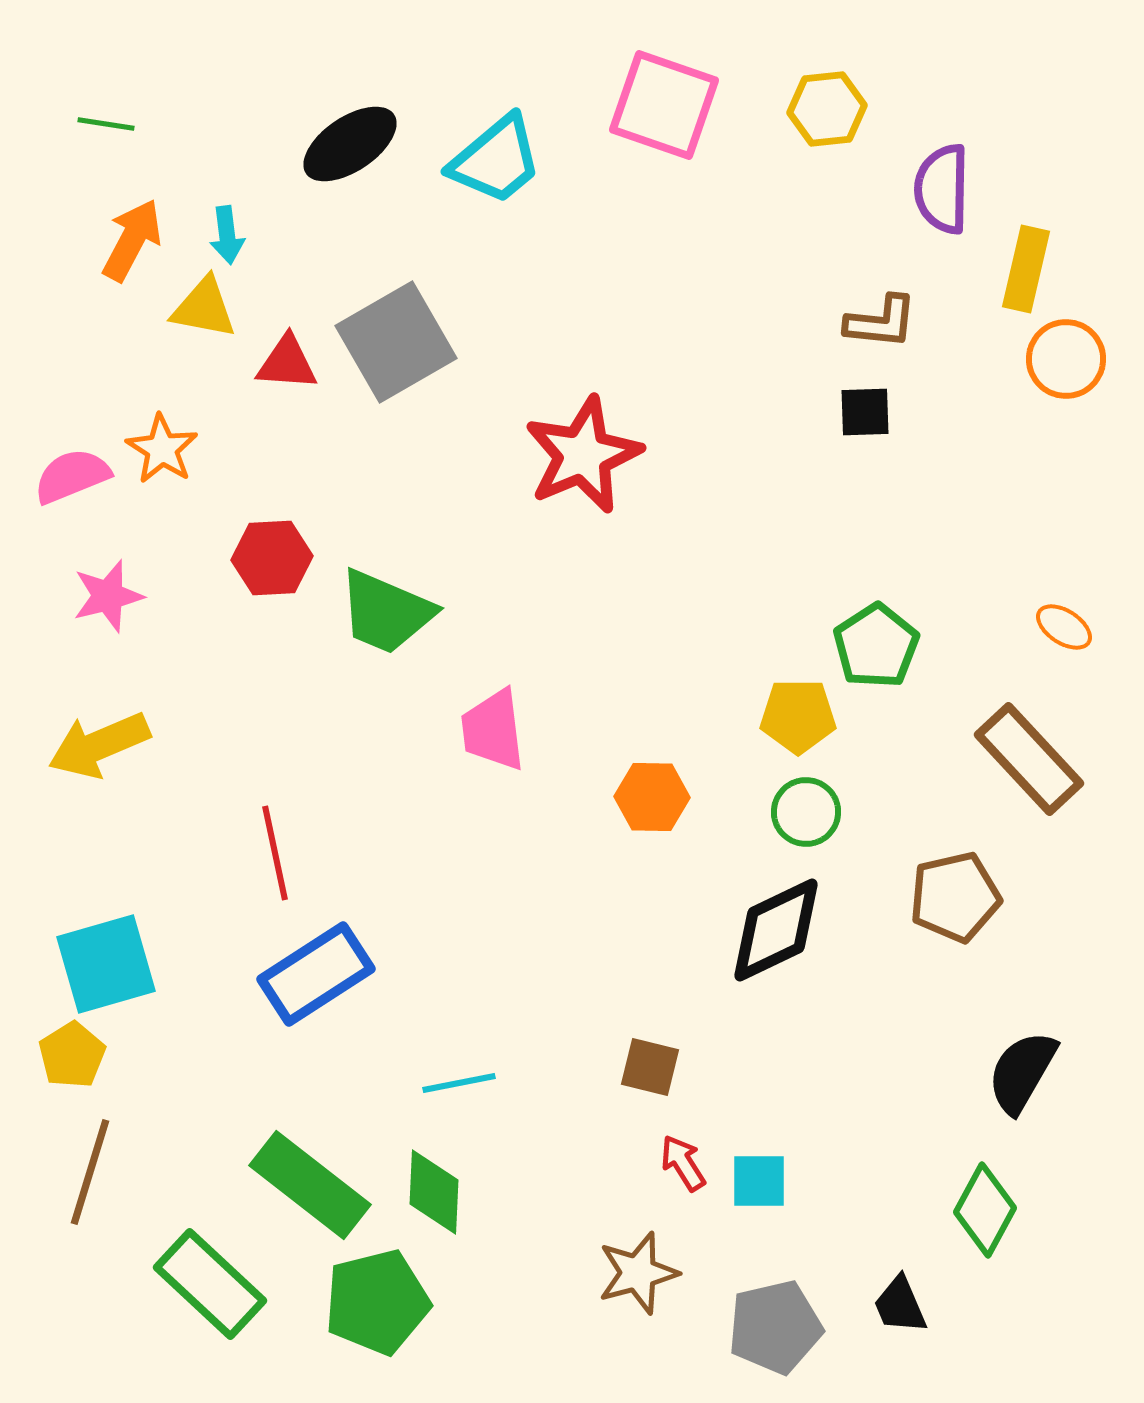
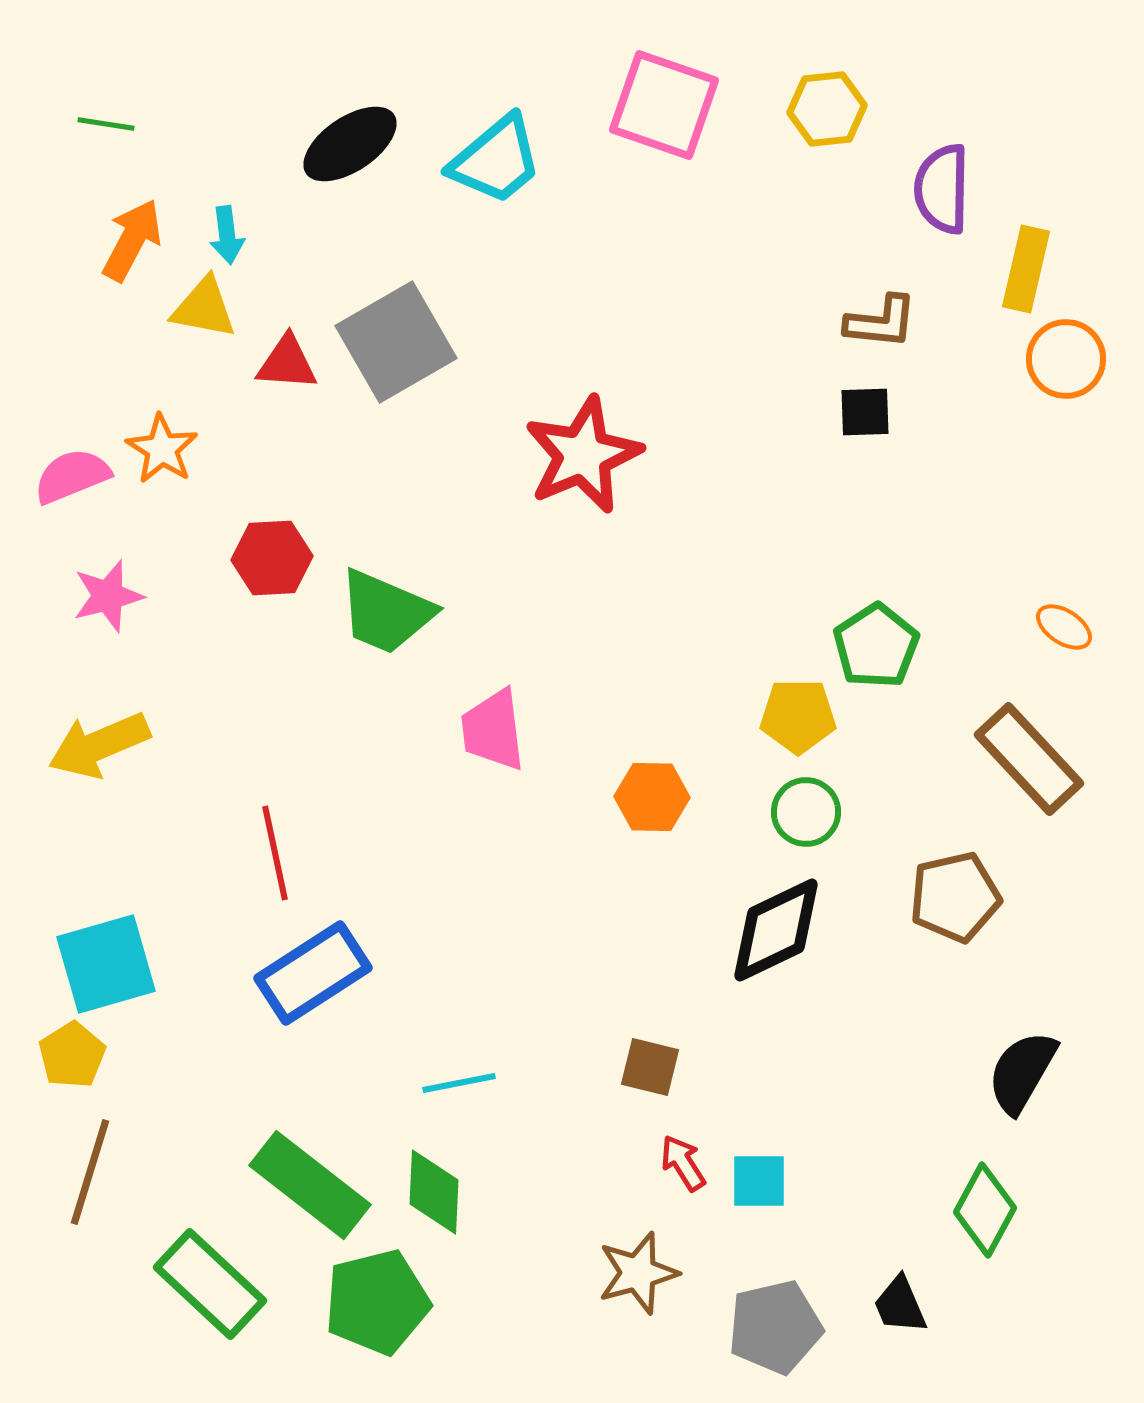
blue rectangle at (316, 974): moved 3 px left, 1 px up
